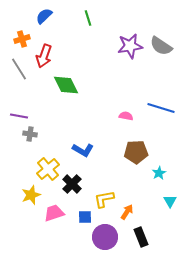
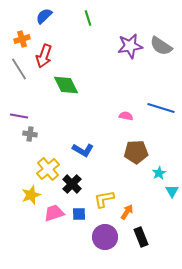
cyan triangle: moved 2 px right, 10 px up
blue square: moved 6 px left, 3 px up
